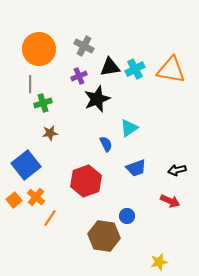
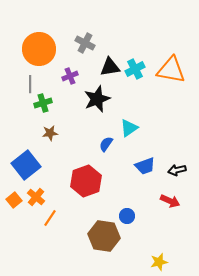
gray cross: moved 1 px right, 3 px up
purple cross: moved 9 px left
blue semicircle: rotated 119 degrees counterclockwise
blue trapezoid: moved 9 px right, 2 px up
